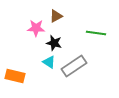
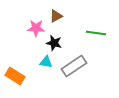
cyan triangle: moved 3 px left; rotated 24 degrees counterclockwise
orange rectangle: rotated 18 degrees clockwise
